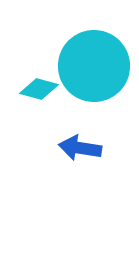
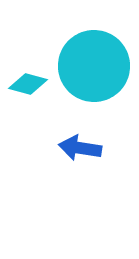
cyan diamond: moved 11 px left, 5 px up
